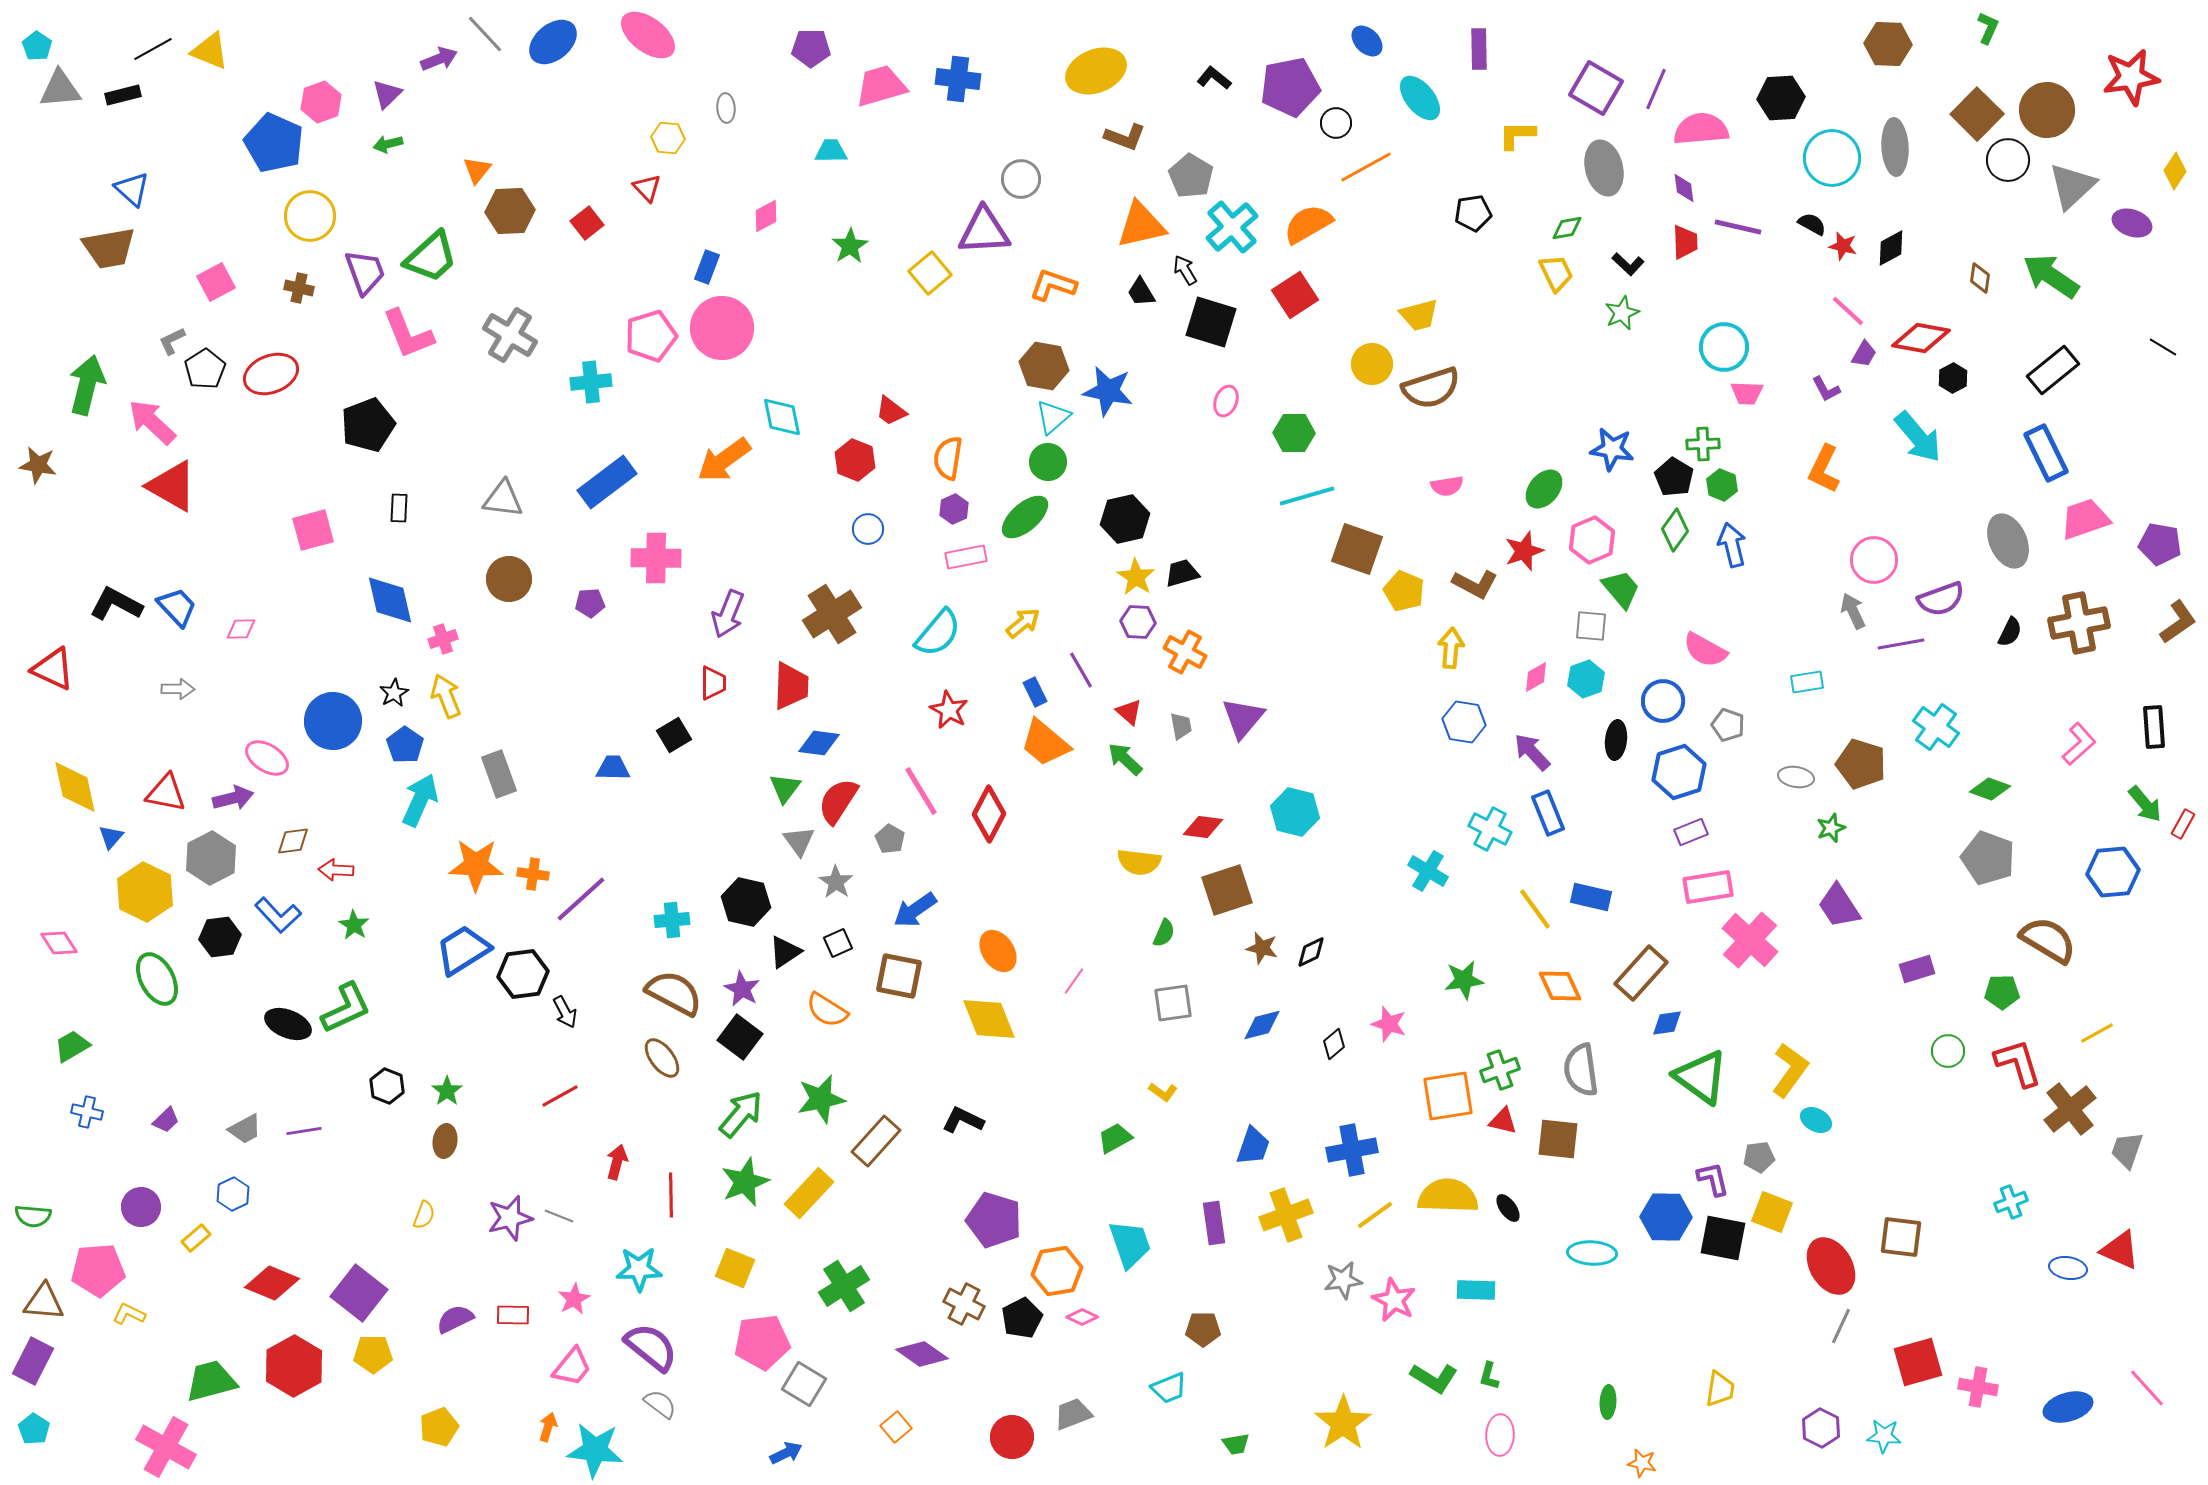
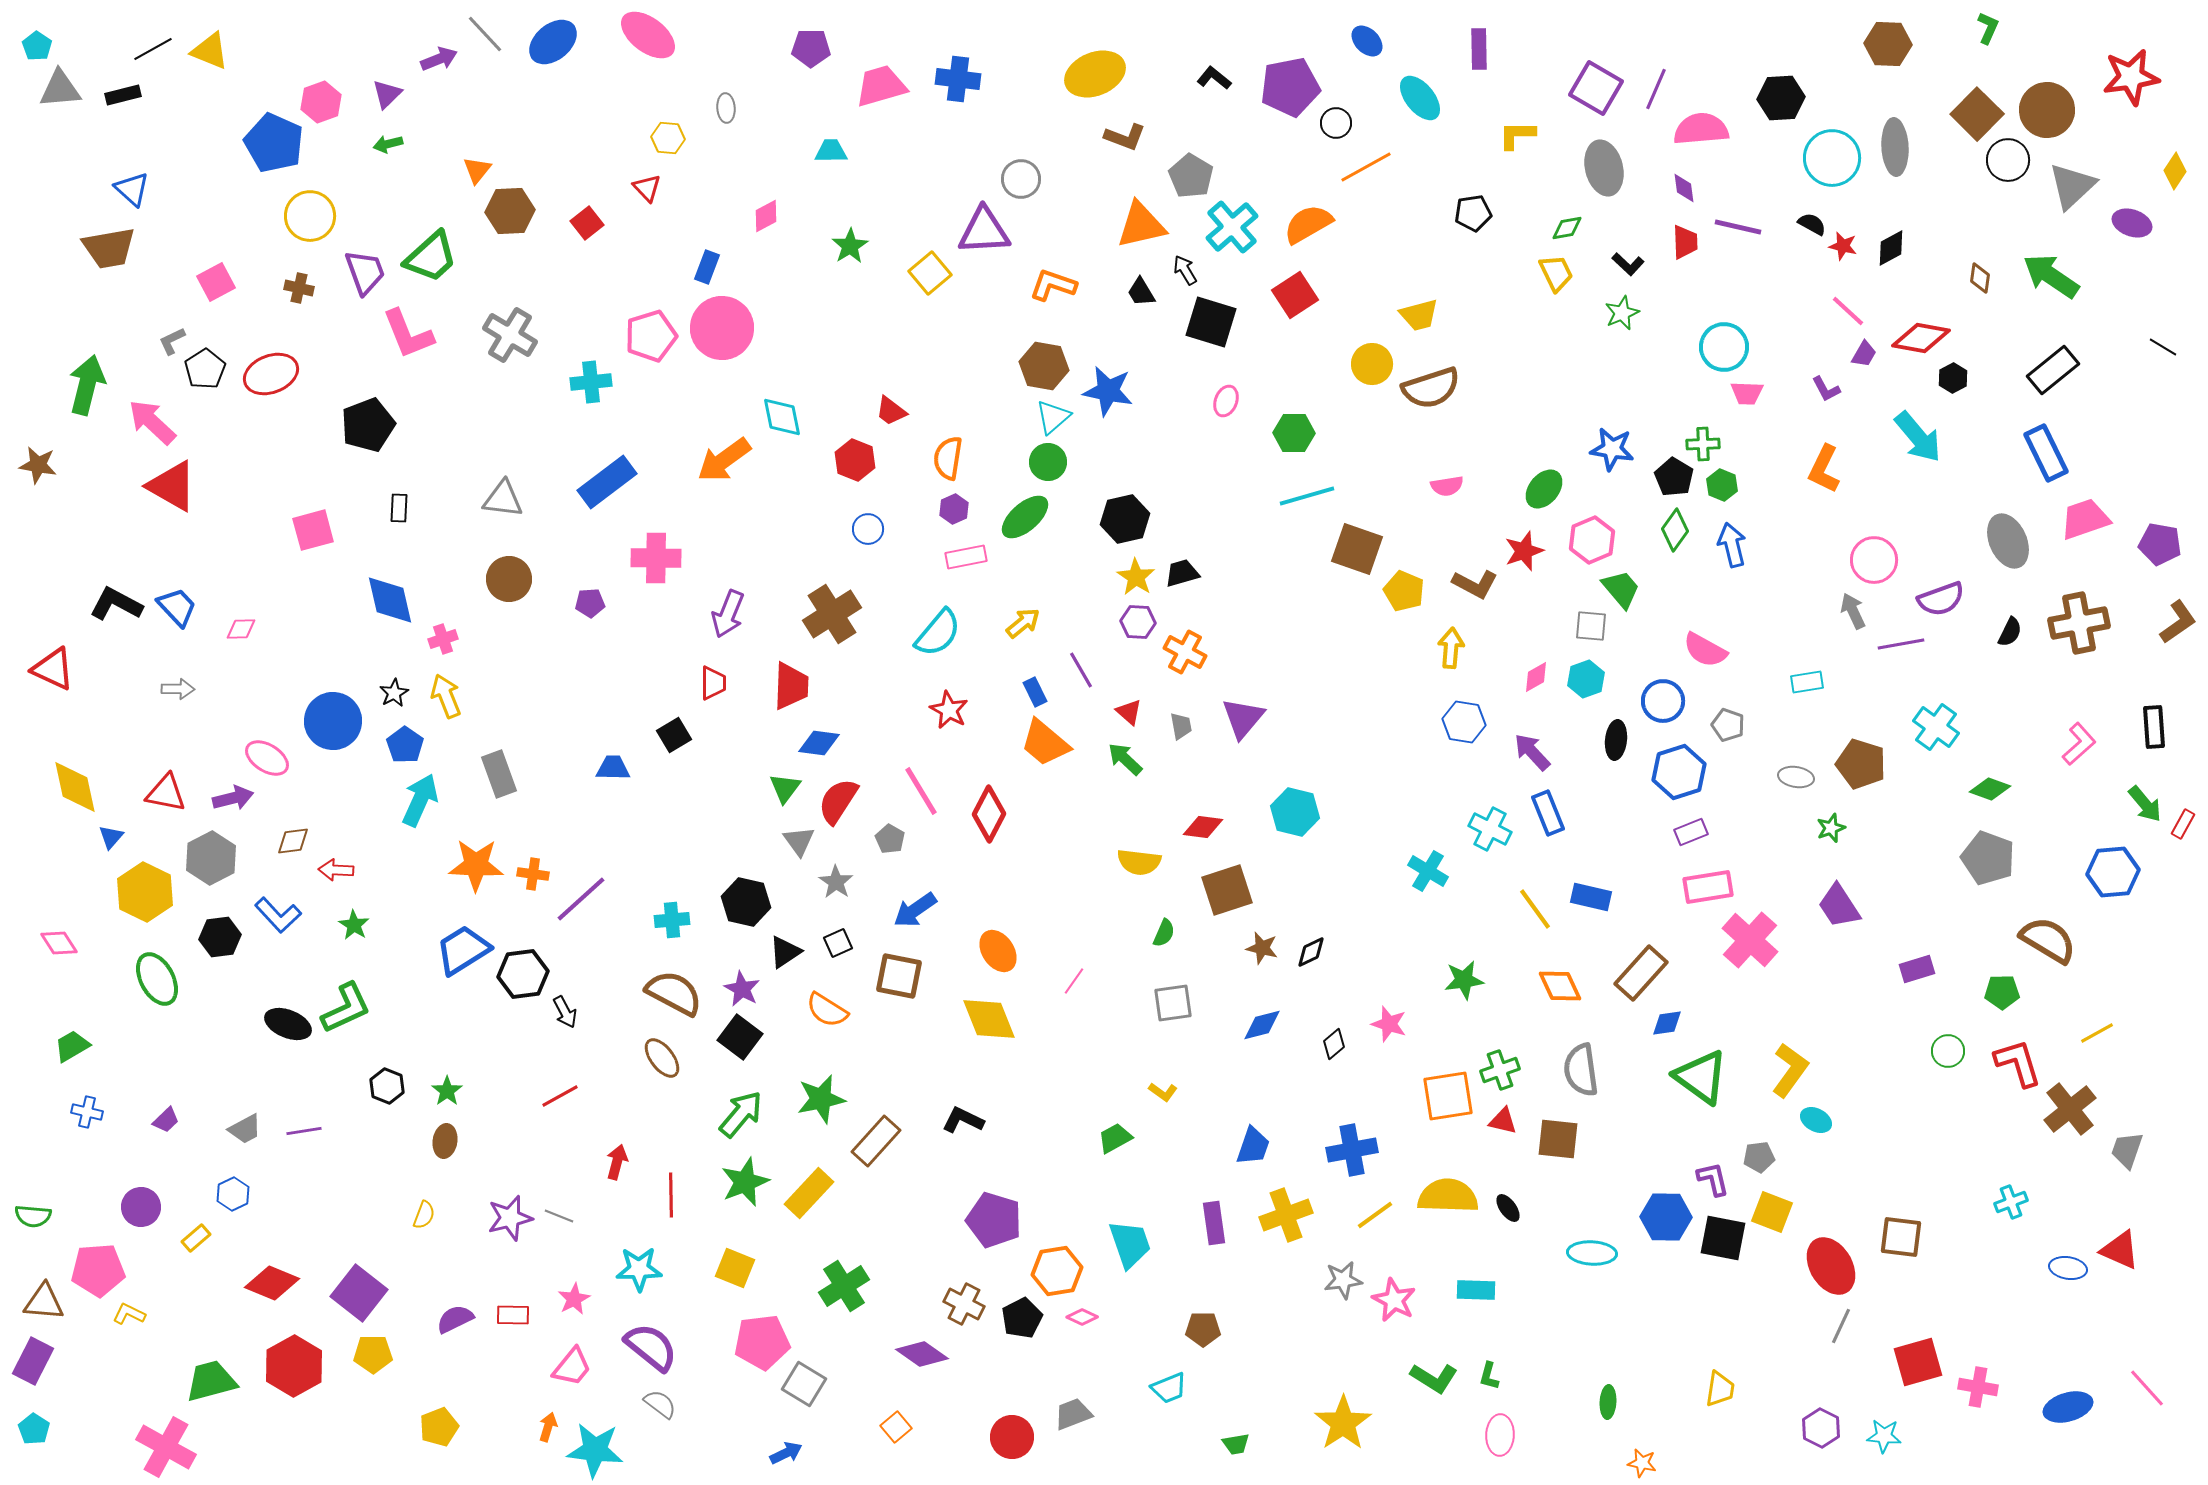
yellow ellipse at (1096, 71): moved 1 px left, 3 px down
